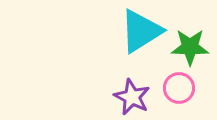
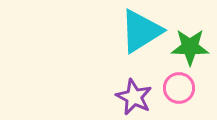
purple star: moved 2 px right
